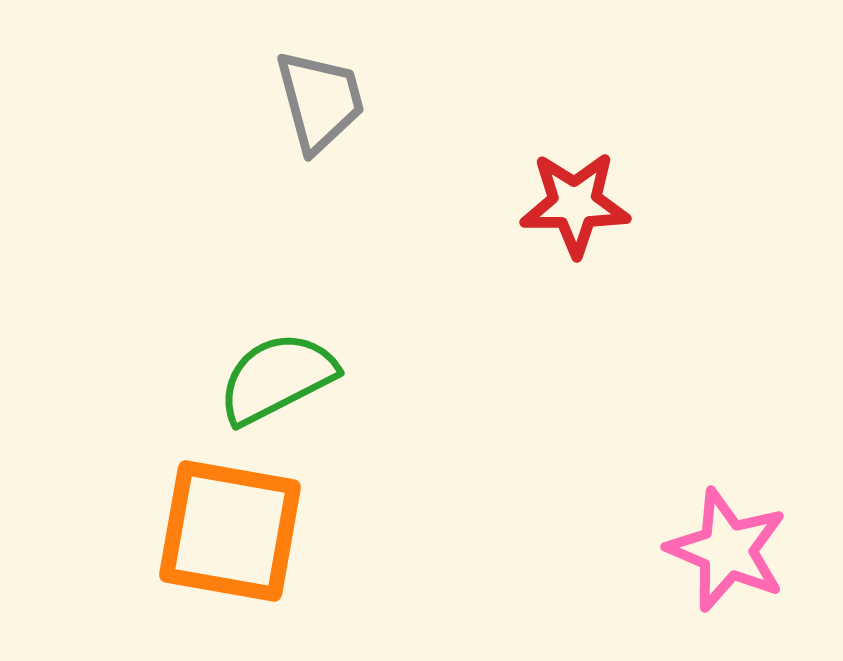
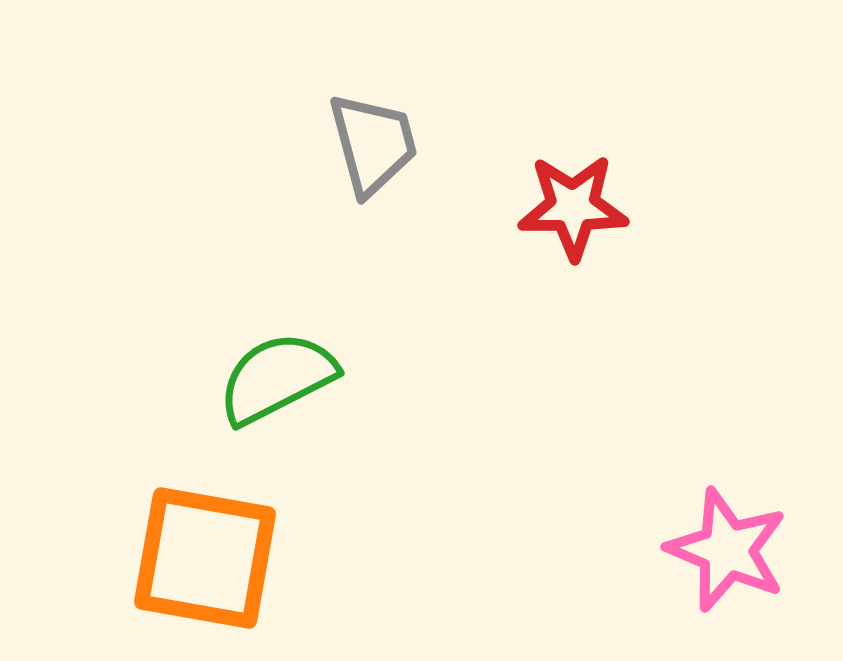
gray trapezoid: moved 53 px right, 43 px down
red star: moved 2 px left, 3 px down
orange square: moved 25 px left, 27 px down
